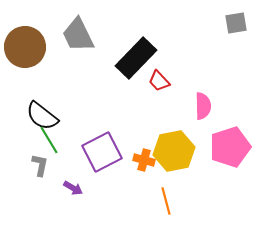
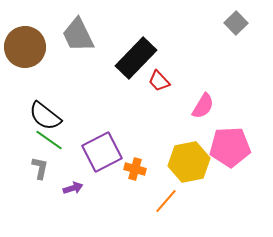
gray square: rotated 35 degrees counterclockwise
pink semicircle: rotated 32 degrees clockwise
black semicircle: moved 3 px right
green line: rotated 24 degrees counterclockwise
pink pentagon: rotated 15 degrees clockwise
yellow hexagon: moved 15 px right, 11 px down
orange cross: moved 9 px left, 9 px down
gray L-shape: moved 3 px down
purple arrow: rotated 48 degrees counterclockwise
orange line: rotated 56 degrees clockwise
